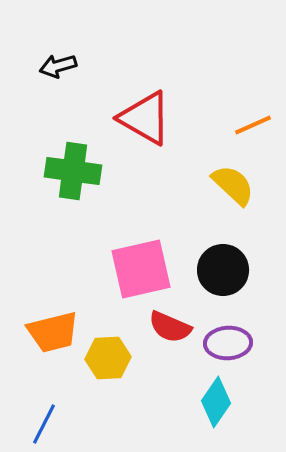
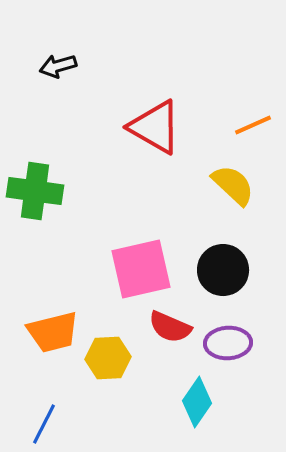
red triangle: moved 10 px right, 9 px down
green cross: moved 38 px left, 20 px down
cyan diamond: moved 19 px left
